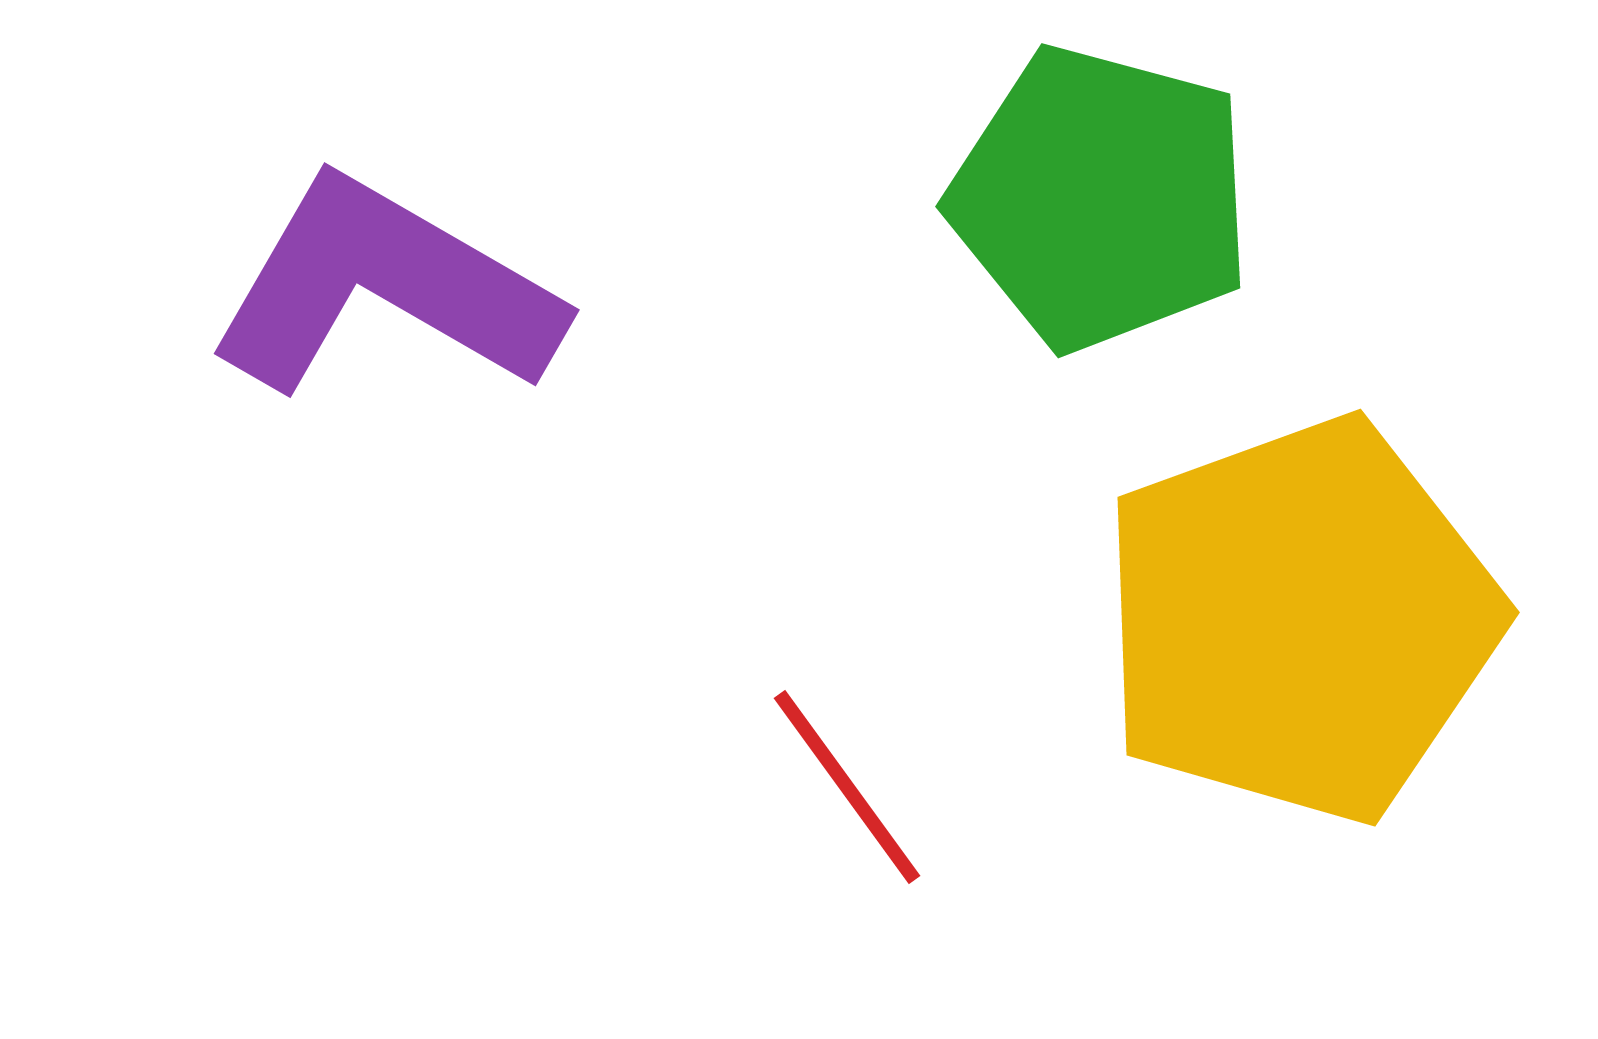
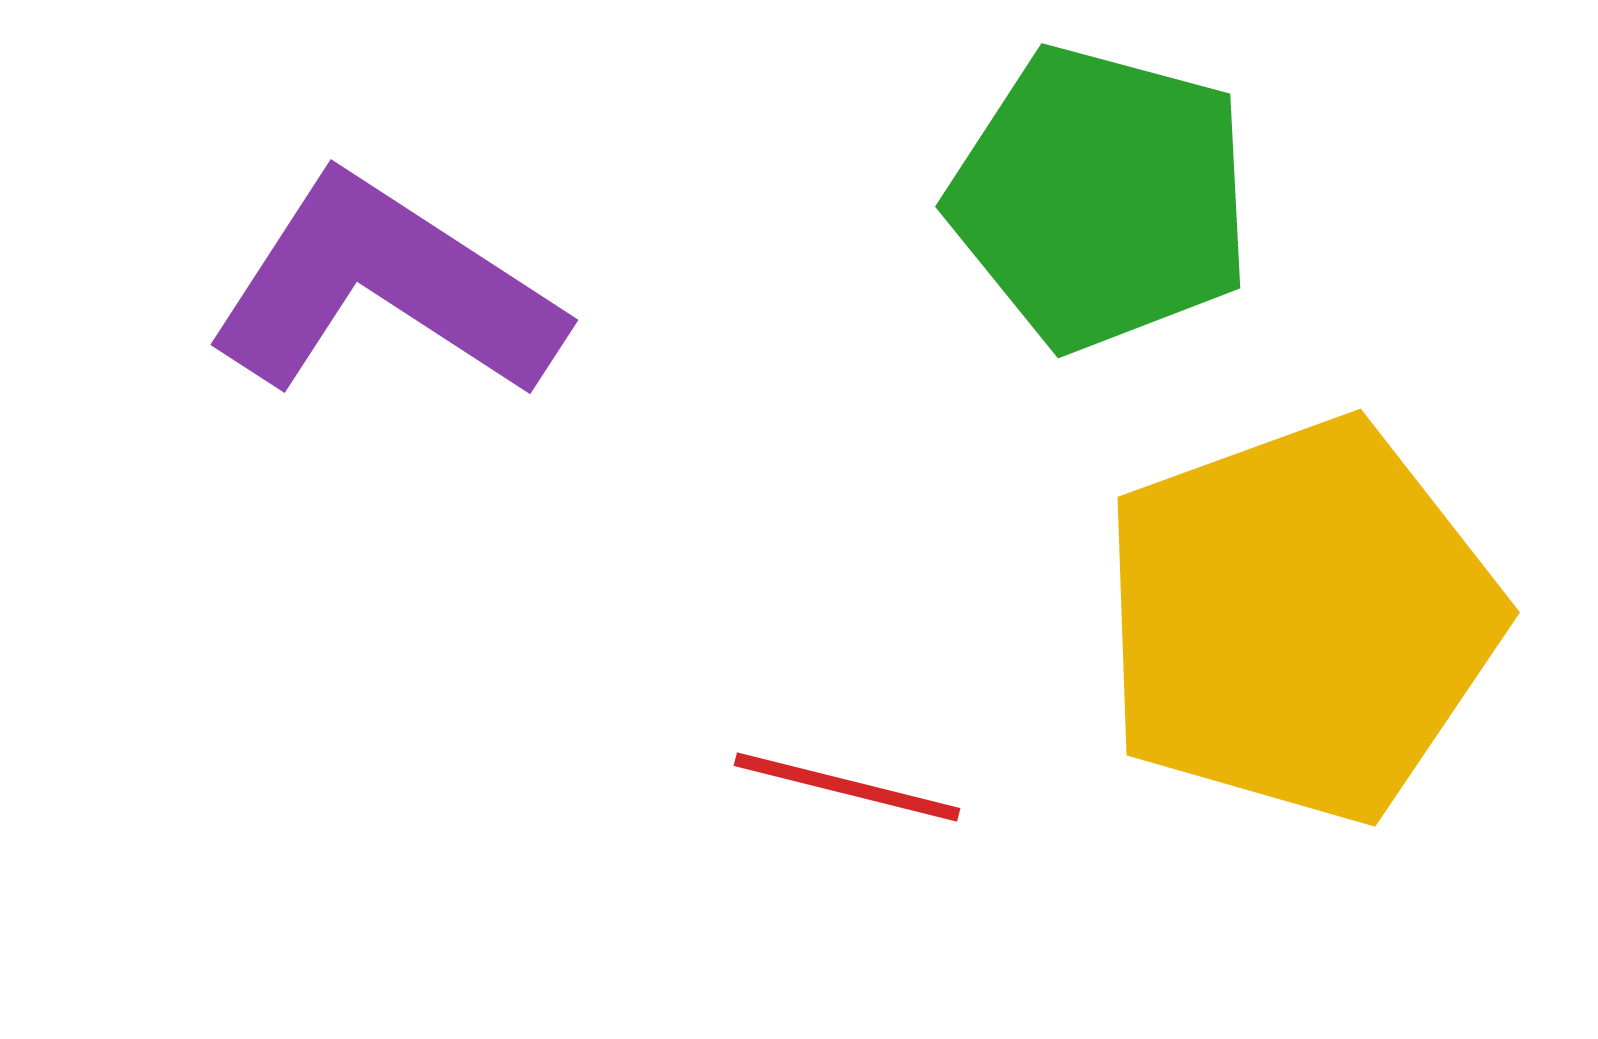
purple L-shape: rotated 3 degrees clockwise
red line: rotated 40 degrees counterclockwise
